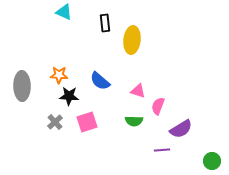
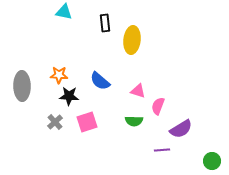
cyan triangle: rotated 12 degrees counterclockwise
